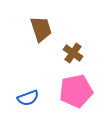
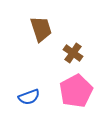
pink pentagon: rotated 16 degrees counterclockwise
blue semicircle: moved 1 px right, 1 px up
